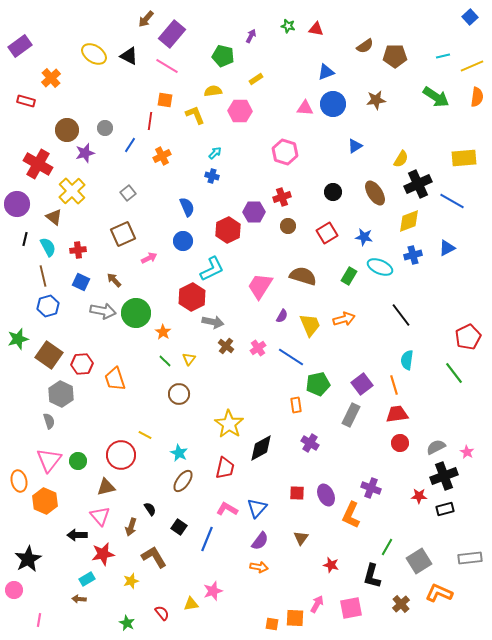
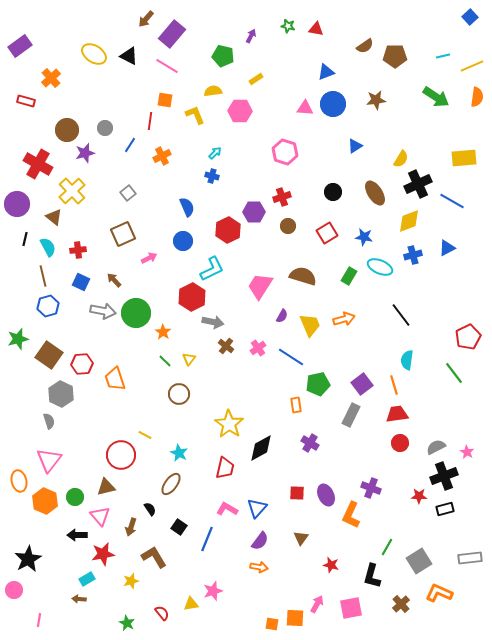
green circle at (78, 461): moved 3 px left, 36 px down
brown ellipse at (183, 481): moved 12 px left, 3 px down
